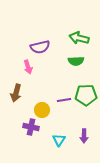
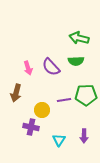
purple semicircle: moved 11 px right, 20 px down; rotated 60 degrees clockwise
pink arrow: moved 1 px down
